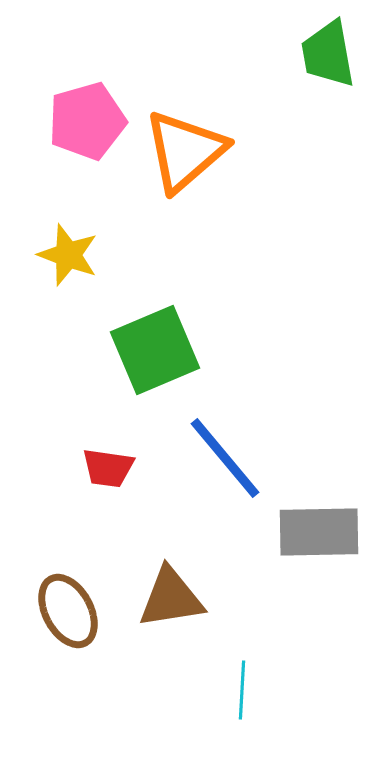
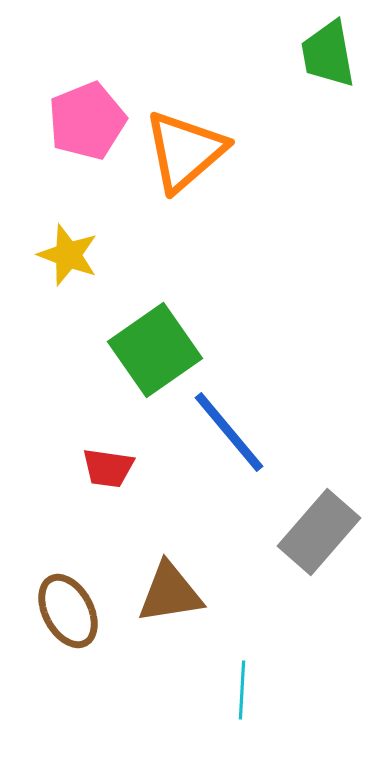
pink pentagon: rotated 6 degrees counterclockwise
green square: rotated 12 degrees counterclockwise
blue line: moved 4 px right, 26 px up
gray rectangle: rotated 48 degrees counterclockwise
brown triangle: moved 1 px left, 5 px up
